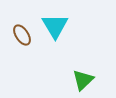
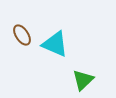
cyan triangle: moved 18 px down; rotated 36 degrees counterclockwise
